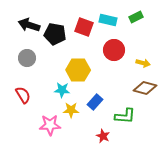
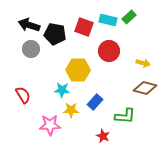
green rectangle: moved 7 px left; rotated 16 degrees counterclockwise
red circle: moved 5 px left, 1 px down
gray circle: moved 4 px right, 9 px up
